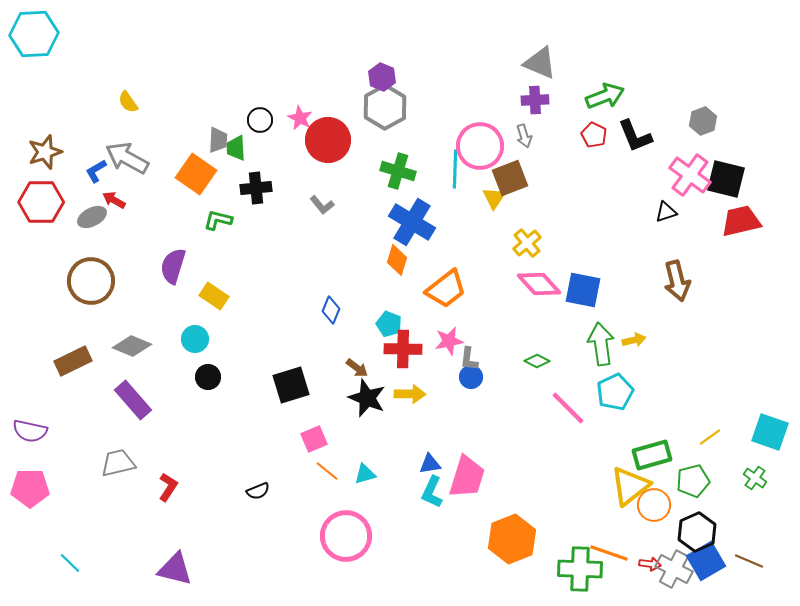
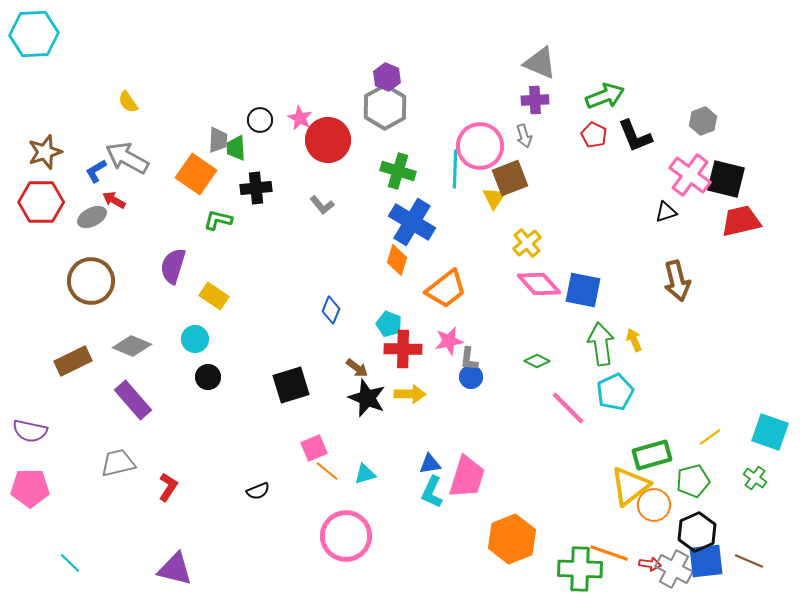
purple hexagon at (382, 77): moved 5 px right
yellow arrow at (634, 340): rotated 100 degrees counterclockwise
pink square at (314, 439): moved 9 px down
blue square at (706, 561): rotated 24 degrees clockwise
